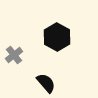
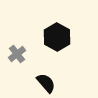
gray cross: moved 3 px right, 1 px up
